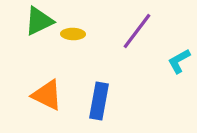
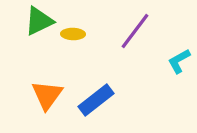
purple line: moved 2 px left
orange triangle: rotated 40 degrees clockwise
blue rectangle: moved 3 px left, 1 px up; rotated 42 degrees clockwise
